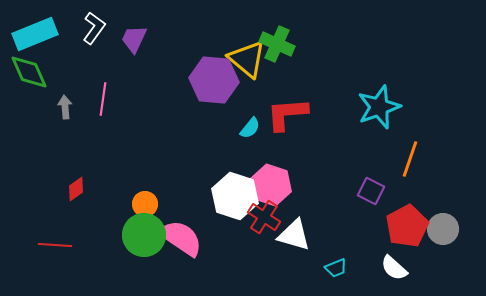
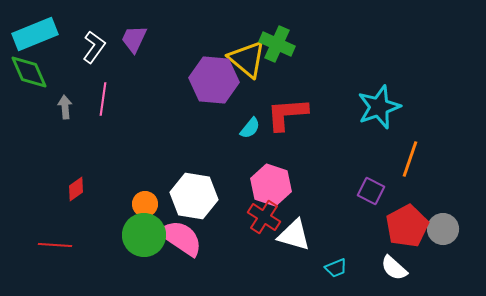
white L-shape: moved 19 px down
white hexagon: moved 41 px left; rotated 9 degrees counterclockwise
